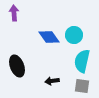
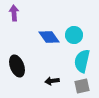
gray square: rotated 21 degrees counterclockwise
